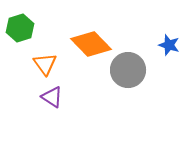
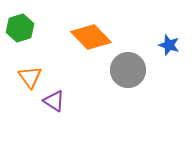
orange diamond: moved 7 px up
orange triangle: moved 15 px left, 13 px down
purple triangle: moved 2 px right, 4 px down
